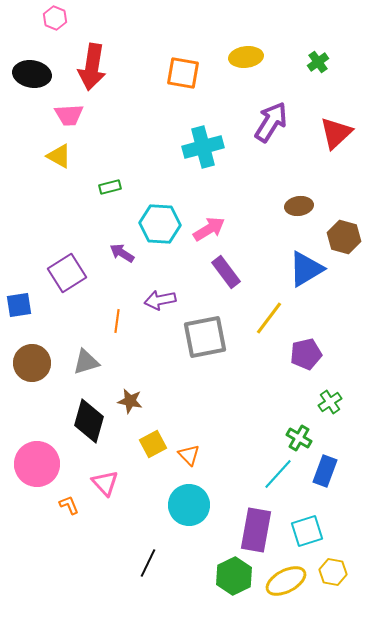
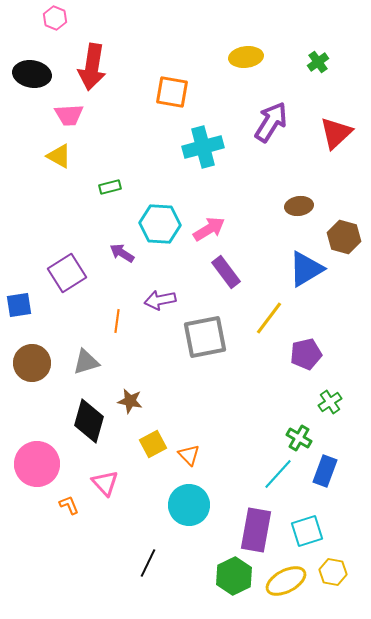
orange square at (183, 73): moved 11 px left, 19 px down
